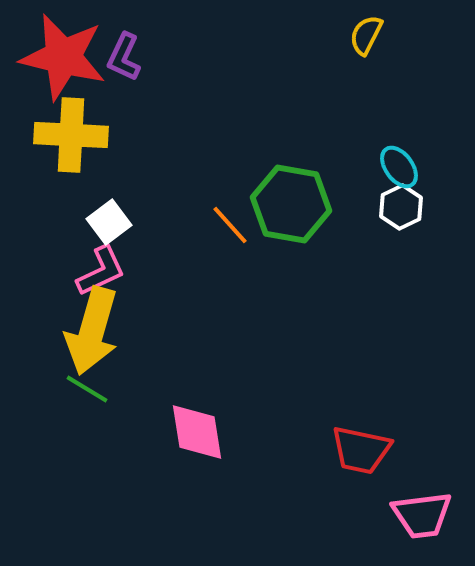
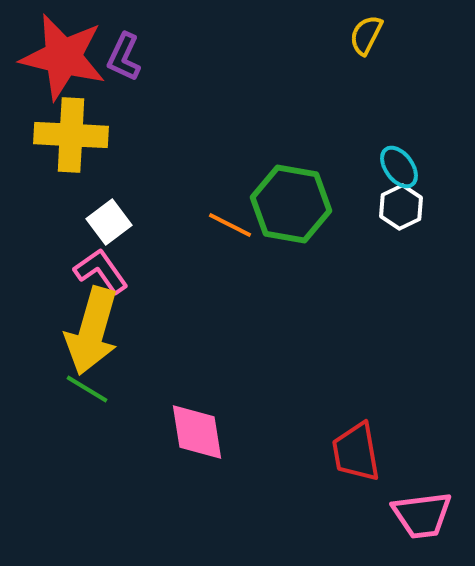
orange line: rotated 21 degrees counterclockwise
pink L-shape: rotated 100 degrees counterclockwise
red trapezoid: moved 5 px left, 2 px down; rotated 68 degrees clockwise
